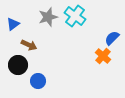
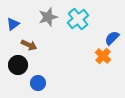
cyan cross: moved 3 px right, 3 px down; rotated 15 degrees clockwise
blue circle: moved 2 px down
